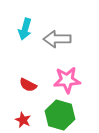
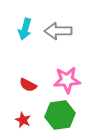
gray arrow: moved 1 px right, 8 px up
green hexagon: rotated 24 degrees counterclockwise
